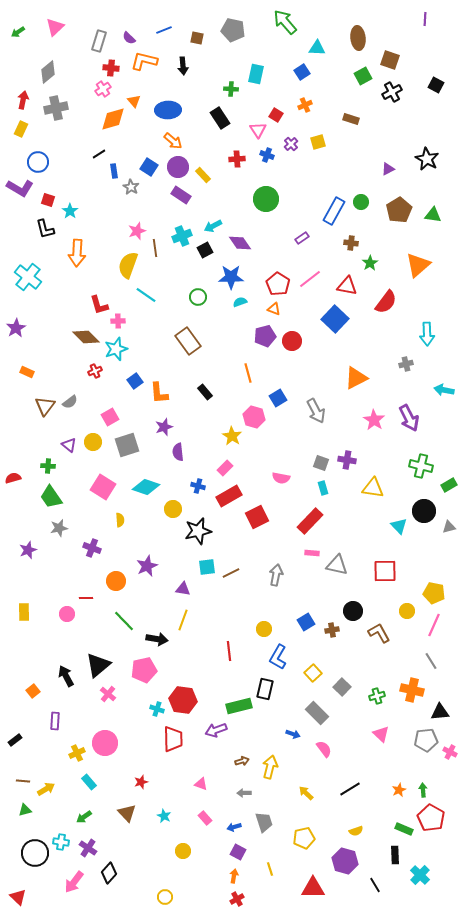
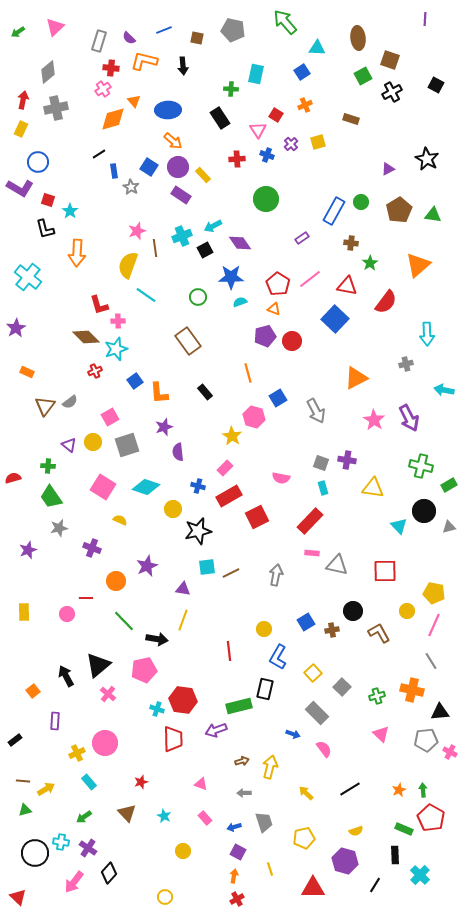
yellow semicircle at (120, 520): rotated 64 degrees counterclockwise
black line at (375, 885): rotated 63 degrees clockwise
